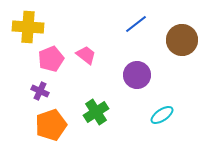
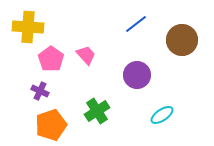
pink trapezoid: rotated 10 degrees clockwise
pink pentagon: rotated 15 degrees counterclockwise
green cross: moved 1 px right, 1 px up
